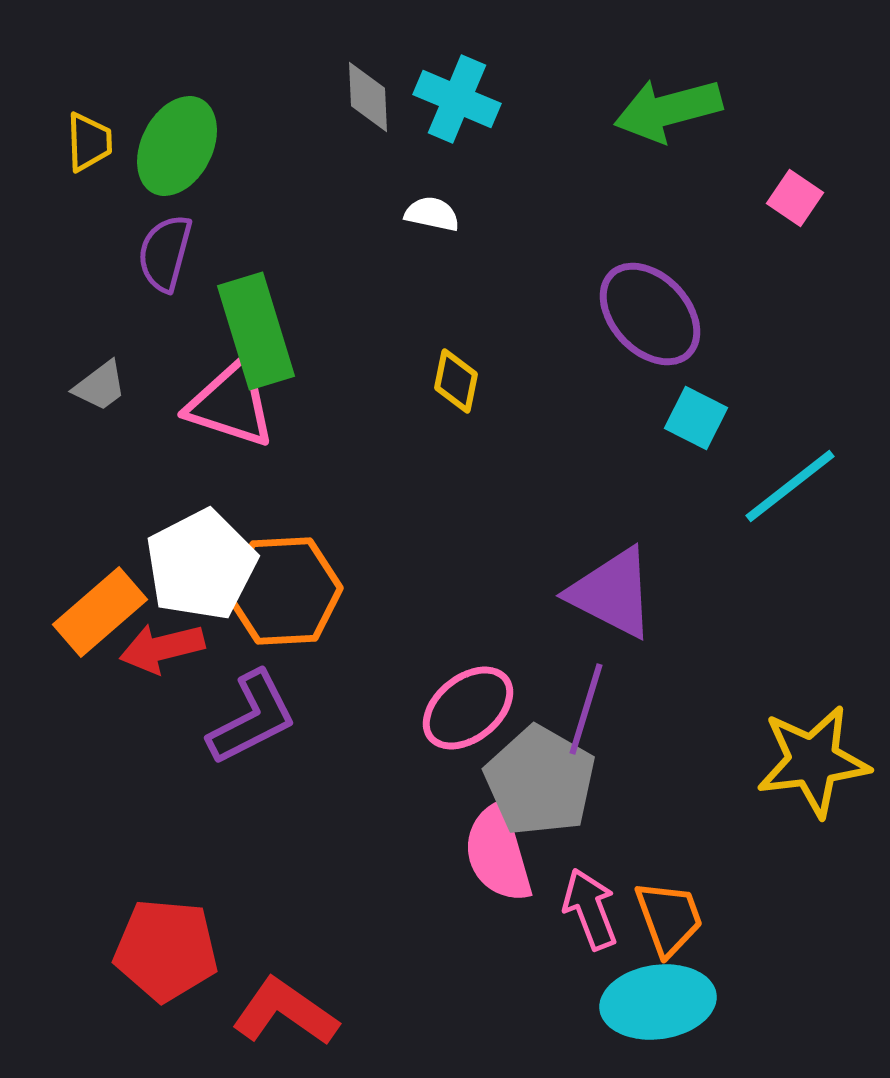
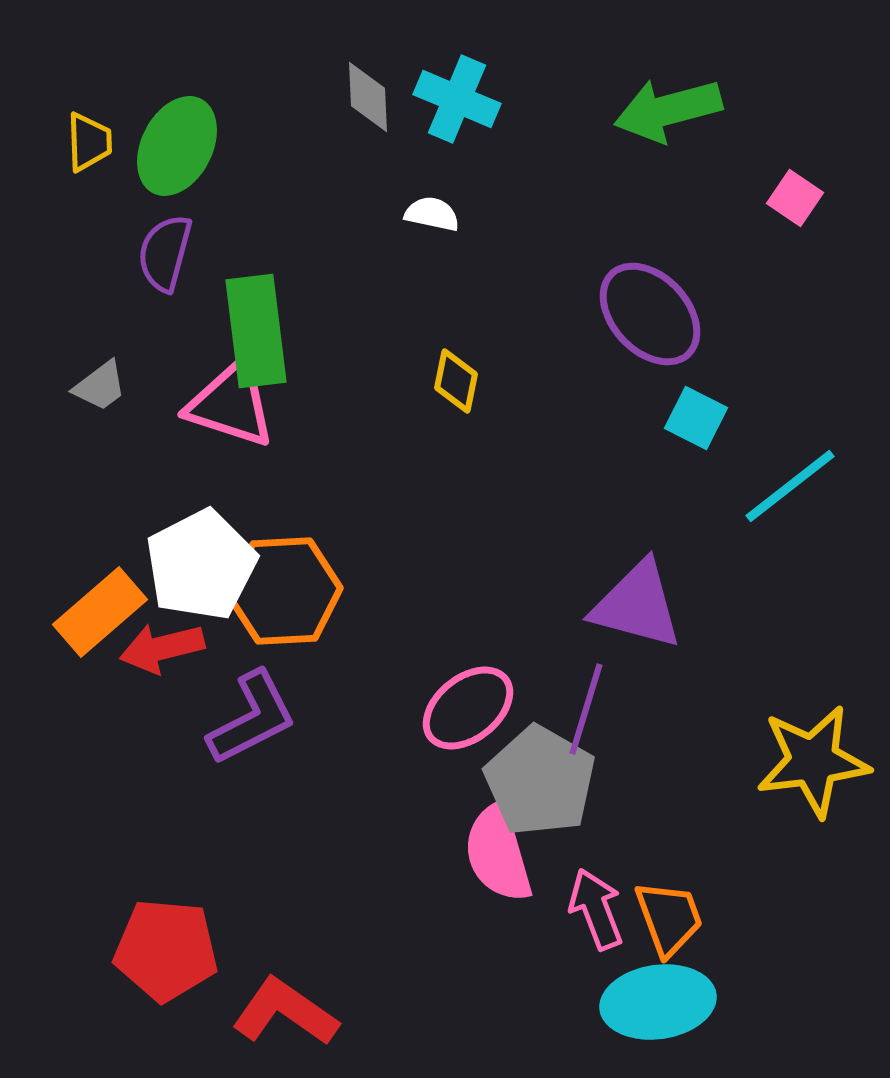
green rectangle: rotated 10 degrees clockwise
purple triangle: moved 25 px right, 12 px down; rotated 12 degrees counterclockwise
pink arrow: moved 6 px right
